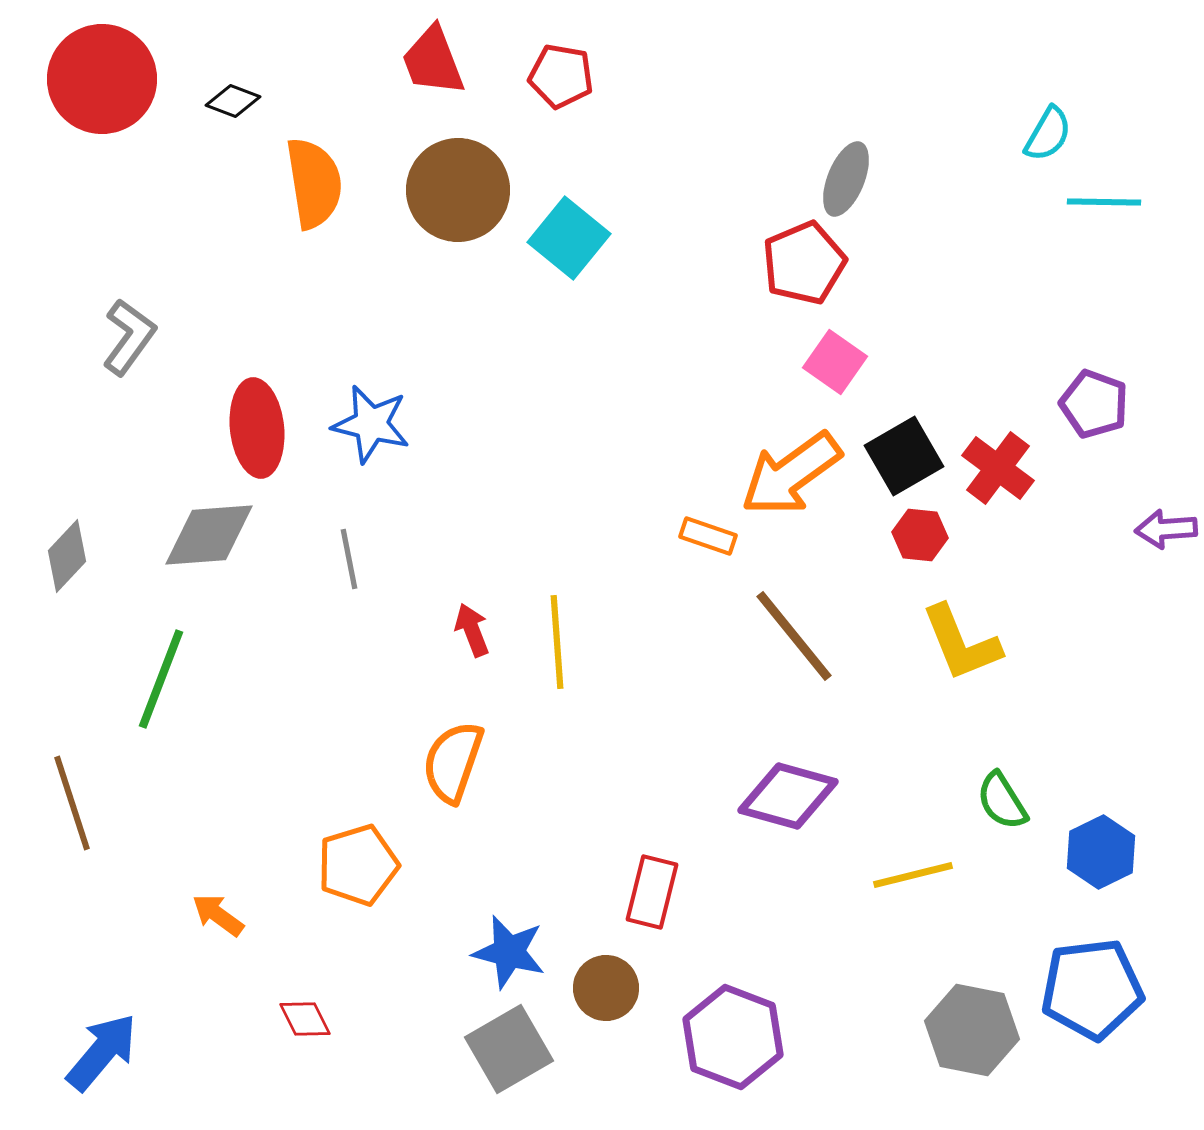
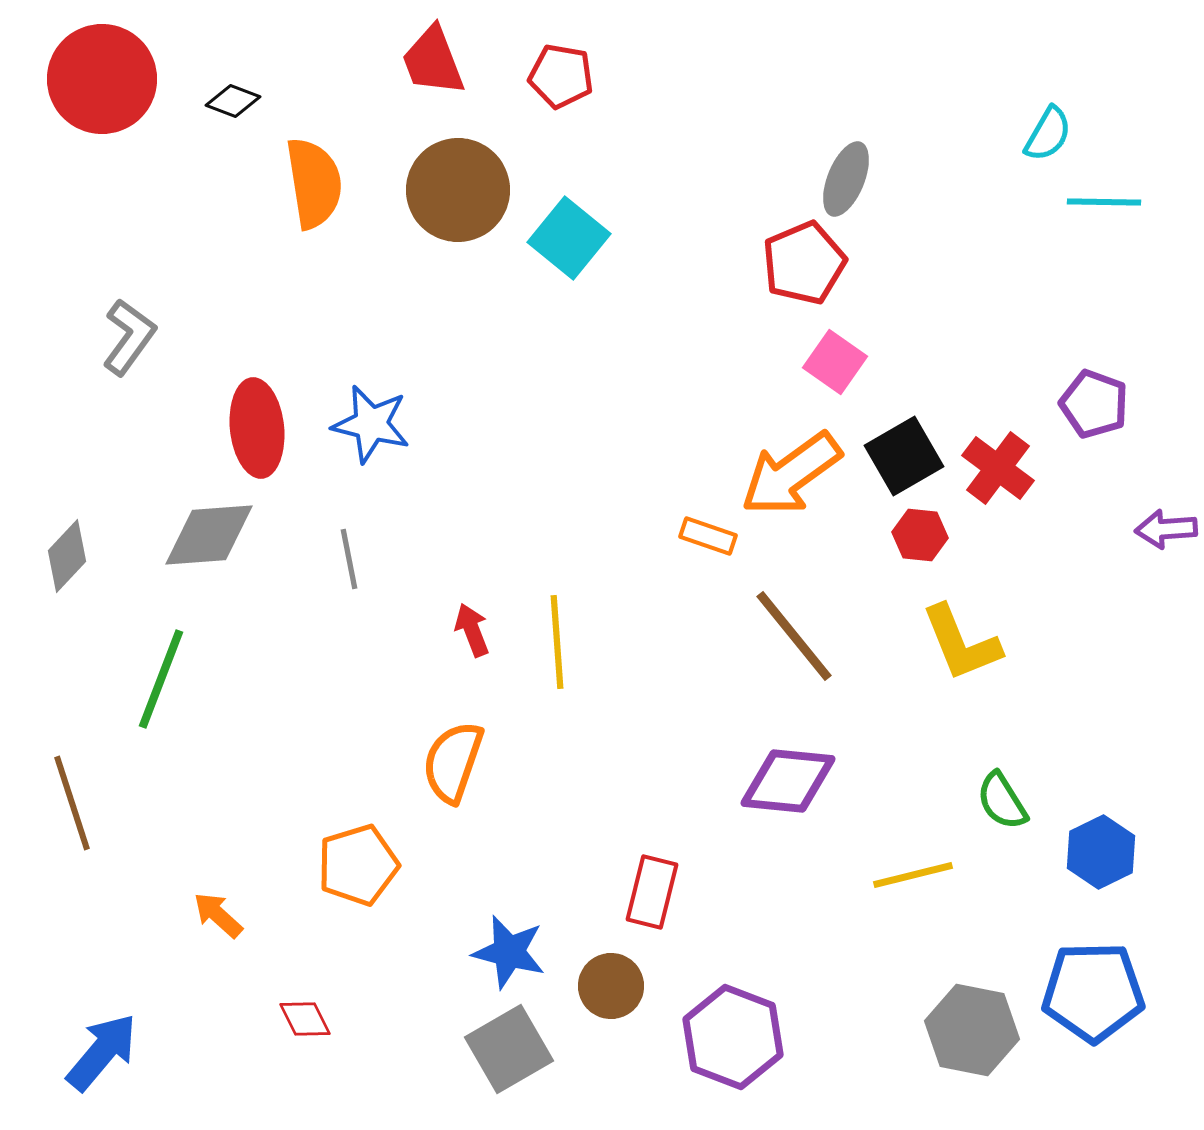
purple diamond at (788, 796): moved 15 px up; rotated 10 degrees counterclockwise
orange arrow at (218, 915): rotated 6 degrees clockwise
brown circle at (606, 988): moved 5 px right, 2 px up
blue pentagon at (1092, 989): moved 1 px right, 3 px down; rotated 6 degrees clockwise
